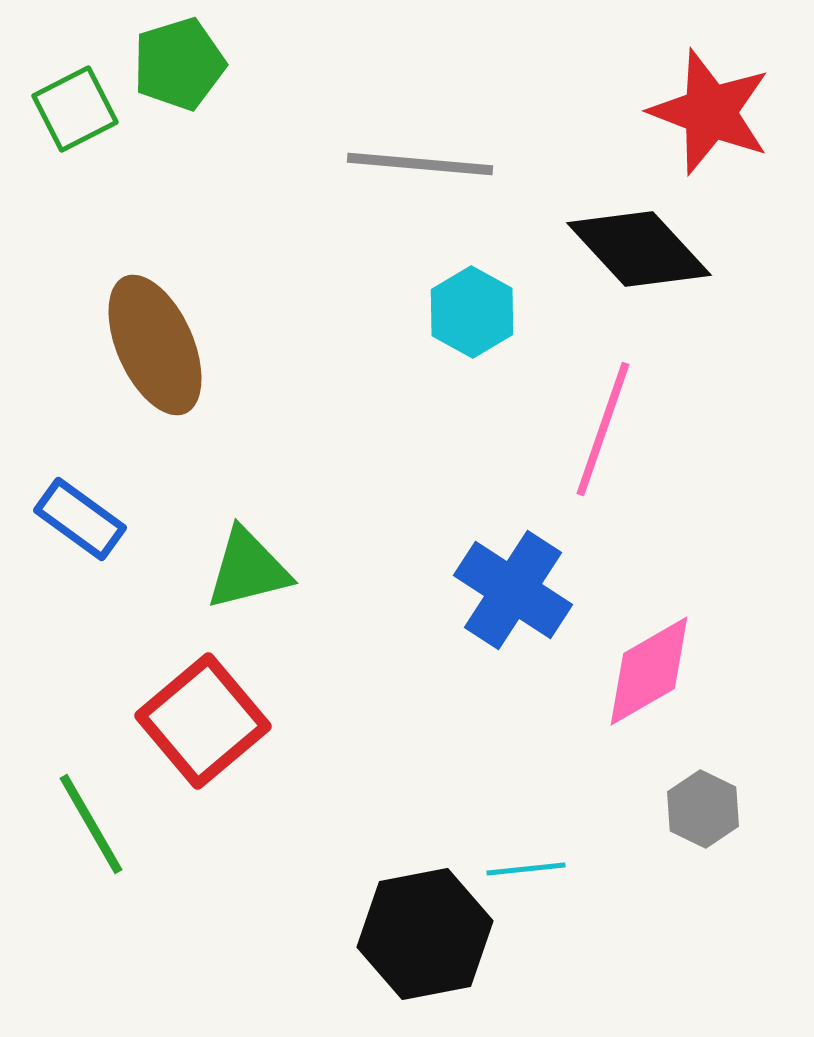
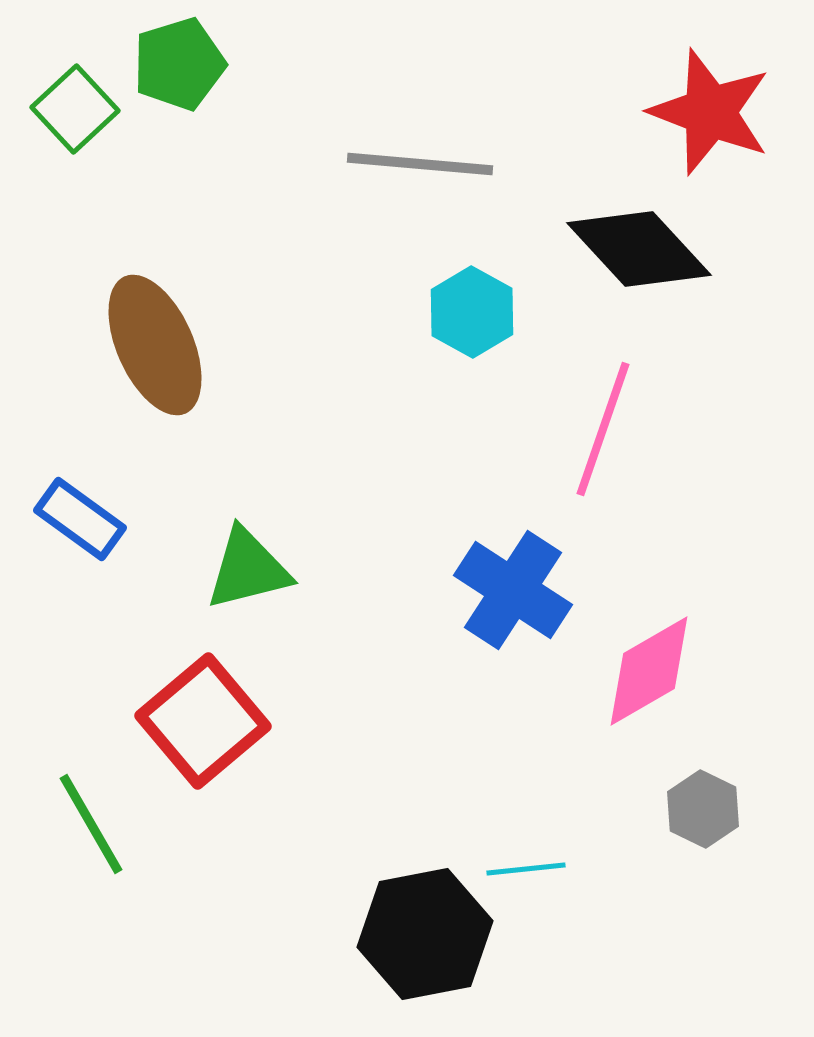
green square: rotated 16 degrees counterclockwise
